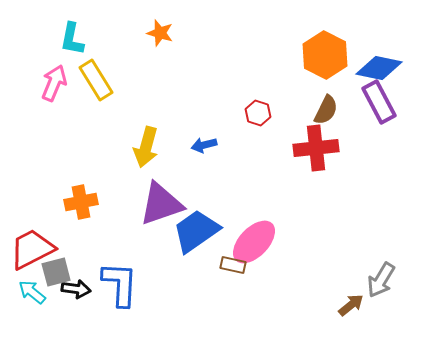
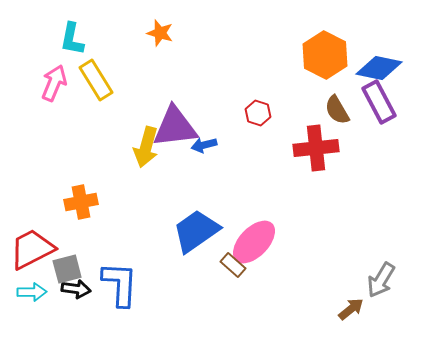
brown semicircle: moved 11 px right; rotated 124 degrees clockwise
purple triangle: moved 14 px right, 77 px up; rotated 12 degrees clockwise
brown rectangle: rotated 30 degrees clockwise
gray square: moved 11 px right, 3 px up
cyan arrow: rotated 140 degrees clockwise
brown arrow: moved 4 px down
